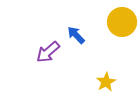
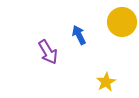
blue arrow: moved 3 px right; rotated 18 degrees clockwise
purple arrow: rotated 80 degrees counterclockwise
